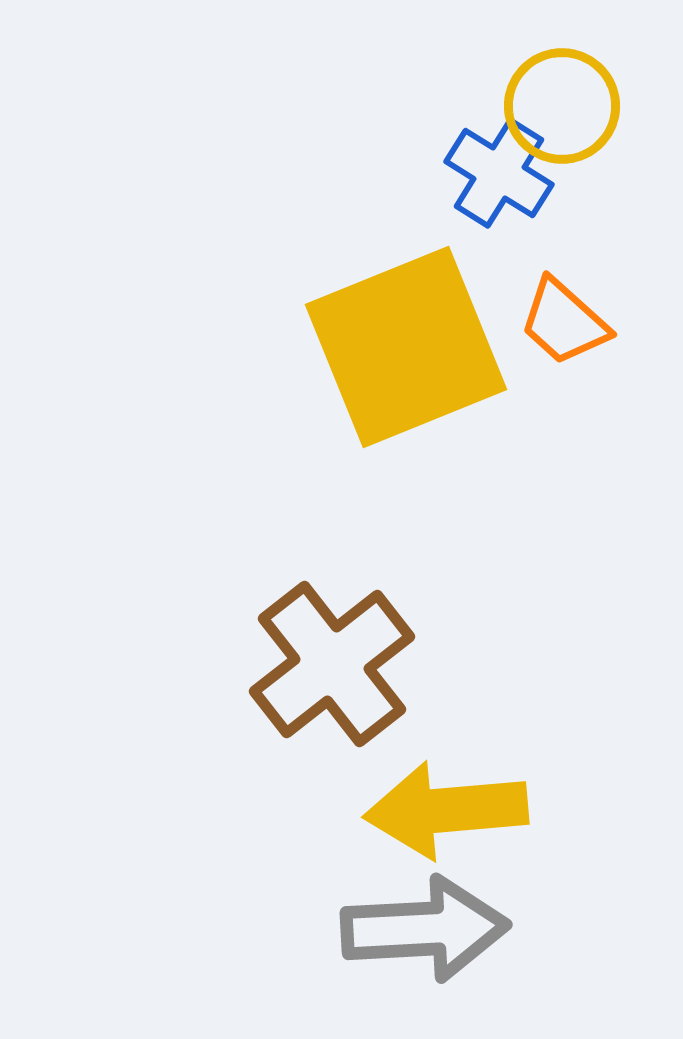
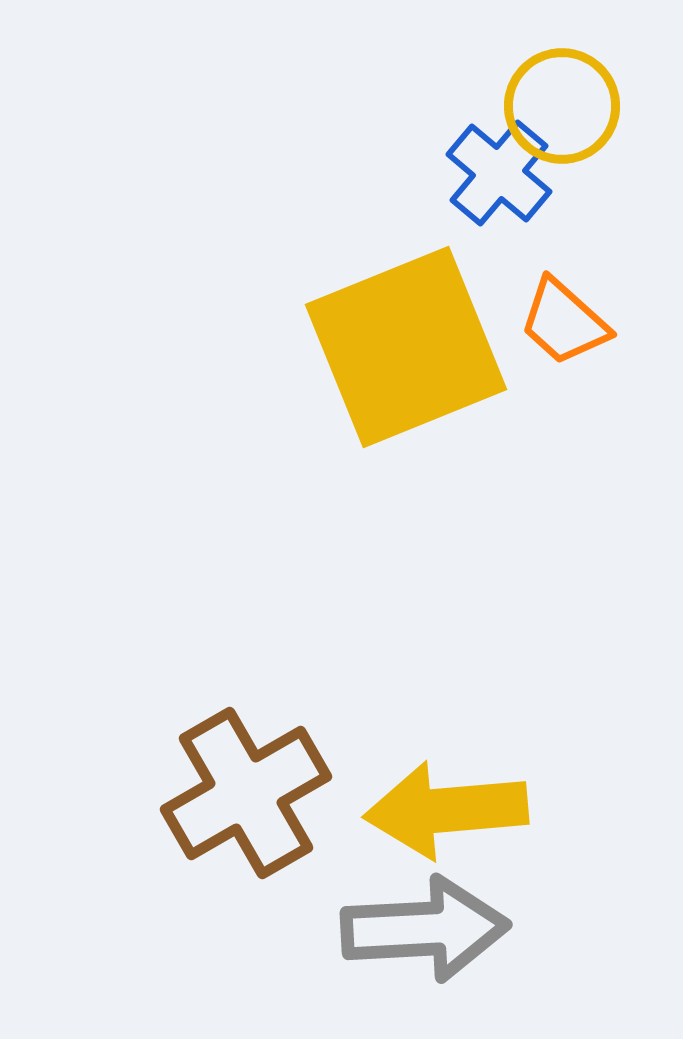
blue cross: rotated 8 degrees clockwise
brown cross: moved 86 px left, 129 px down; rotated 8 degrees clockwise
